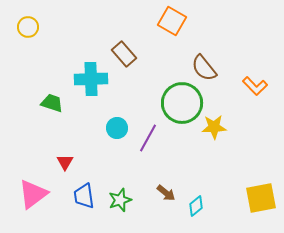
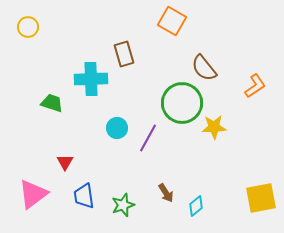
brown rectangle: rotated 25 degrees clockwise
orange L-shape: rotated 80 degrees counterclockwise
brown arrow: rotated 18 degrees clockwise
green star: moved 3 px right, 5 px down
